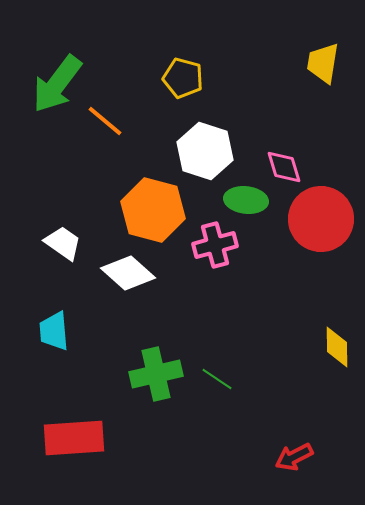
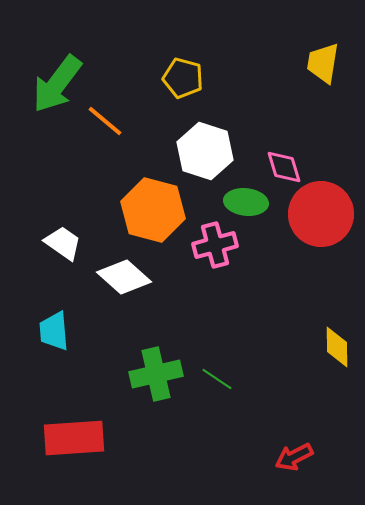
green ellipse: moved 2 px down
red circle: moved 5 px up
white diamond: moved 4 px left, 4 px down
